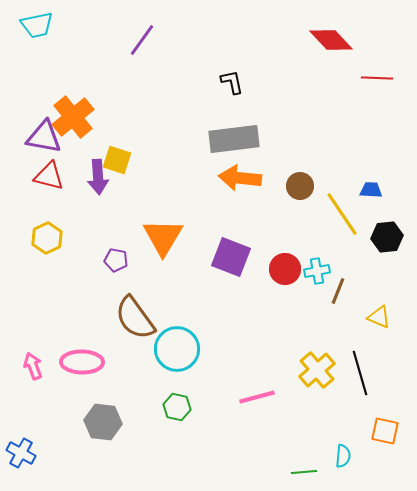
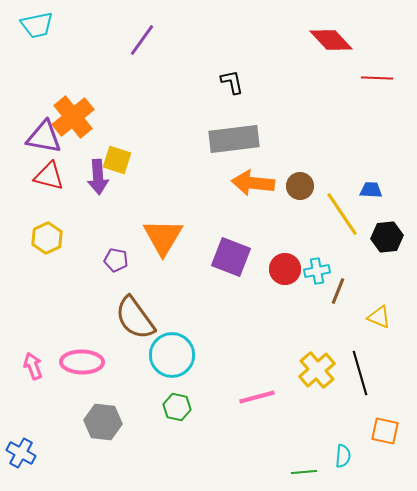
orange arrow: moved 13 px right, 5 px down
cyan circle: moved 5 px left, 6 px down
